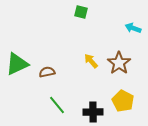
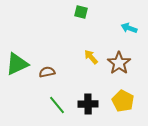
cyan arrow: moved 4 px left
yellow arrow: moved 4 px up
black cross: moved 5 px left, 8 px up
